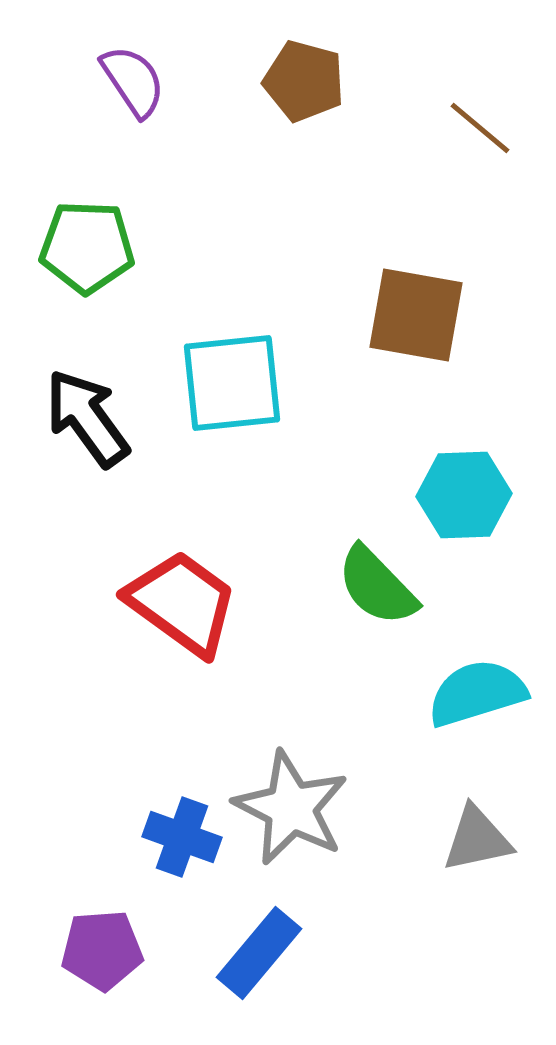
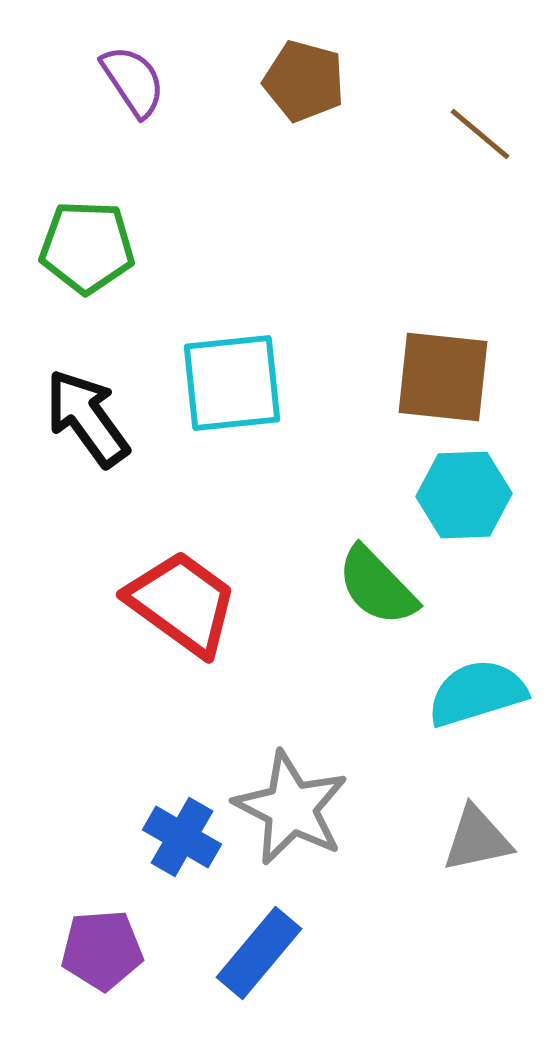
brown line: moved 6 px down
brown square: moved 27 px right, 62 px down; rotated 4 degrees counterclockwise
blue cross: rotated 10 degrees clockwise
